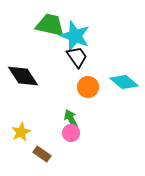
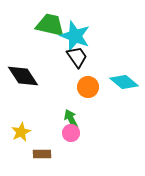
brown rectangle: rotated 36 degrees counterclockwise
